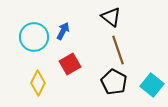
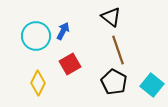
cyan circle: moved 2 px right, 1 px up
